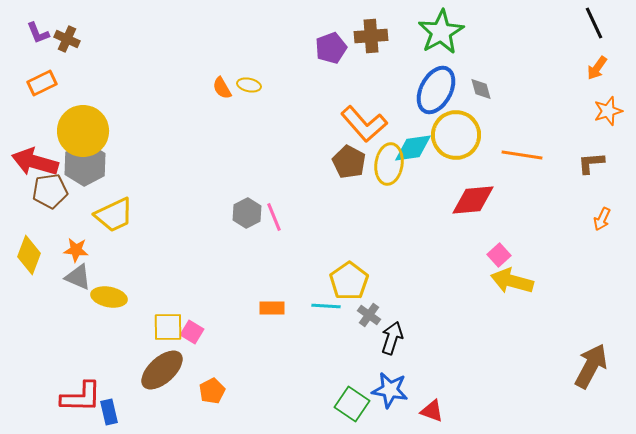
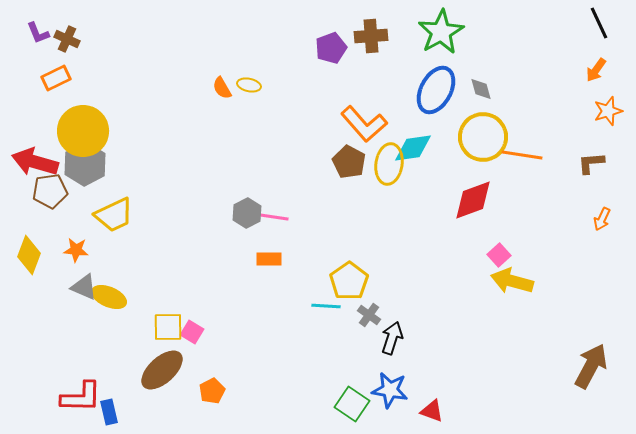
black line at (594, 23): moved 5 px right
orange arrow at (597, 68): moved 1 px left, 2 px down
orange rectangle at (42, 83): moved 14 px right, 5 px up
yellow circle at (456, 135): moved 27 px right, 2 px down
red diamond at (473, 200): rotated 15 degrees counterclockwise
pink line at (274, 217): rotated 60 degrees counterclockwise
gray triangle at (78, 277): moved 6 px right, 10 px down
yellow ellipse at (109, 297): rotated 12 degrees clockwise
orange rectangle at (272, 308): moved 3 px left, 49 px up
